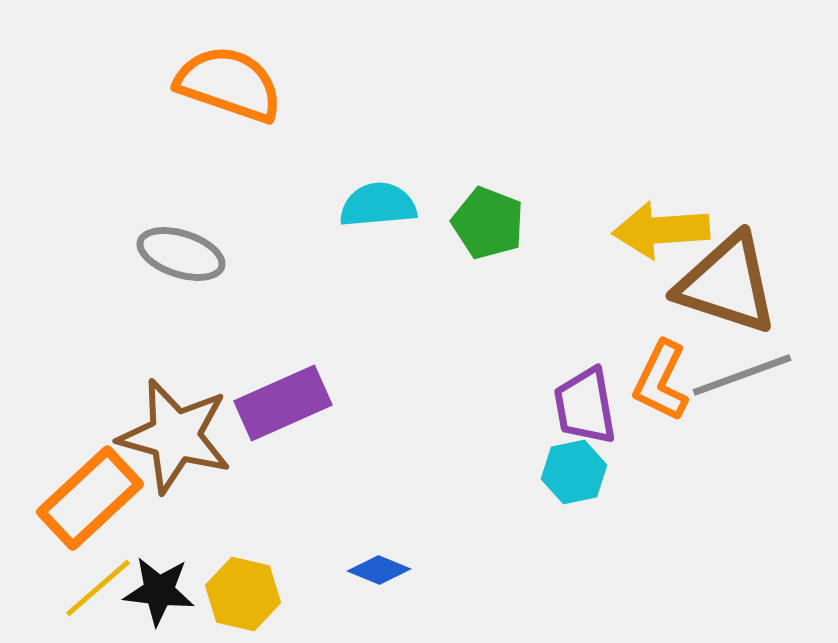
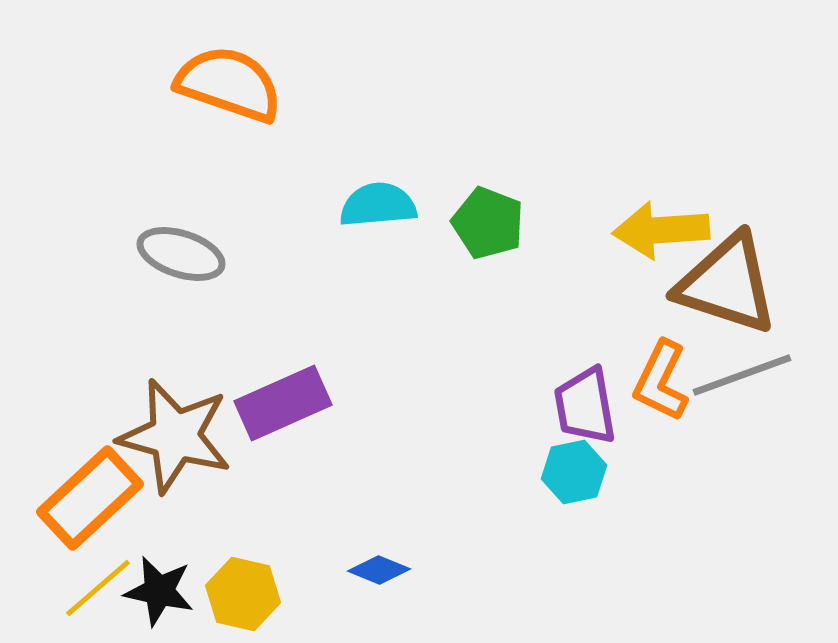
black star: rotated 6 degrees clockwise
